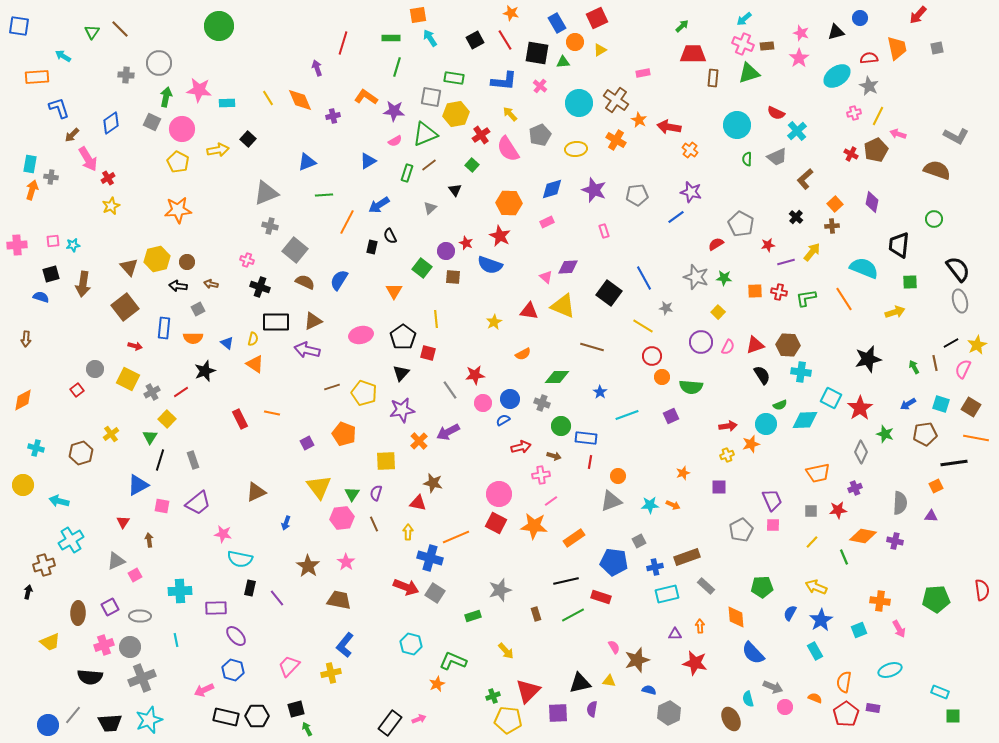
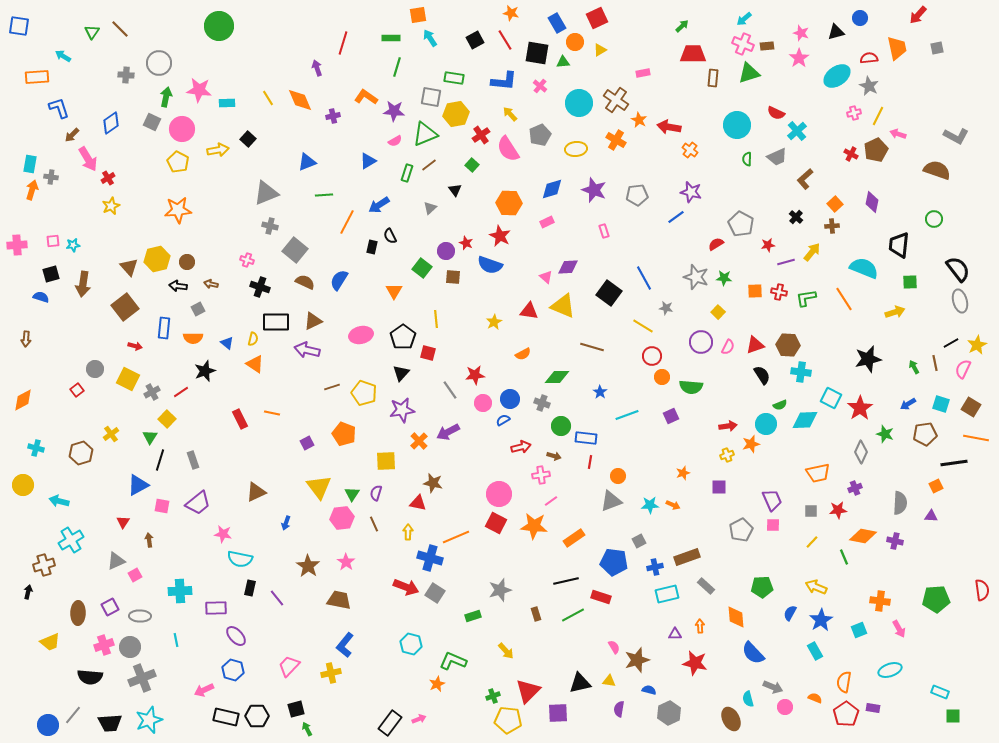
purple semicircle at (592, 709): moved 27 px right
